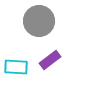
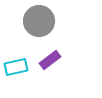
cyan rectangle: rotated 15 degrees counterclockwise
